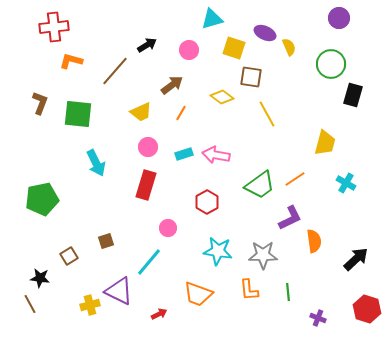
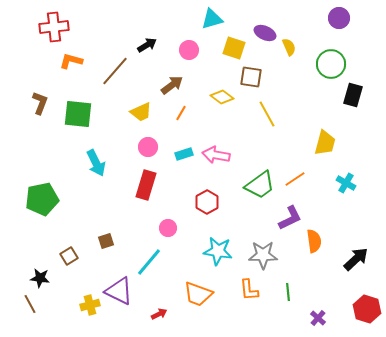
purple cross at (318, 318): rotated 21 degrees clockwise
